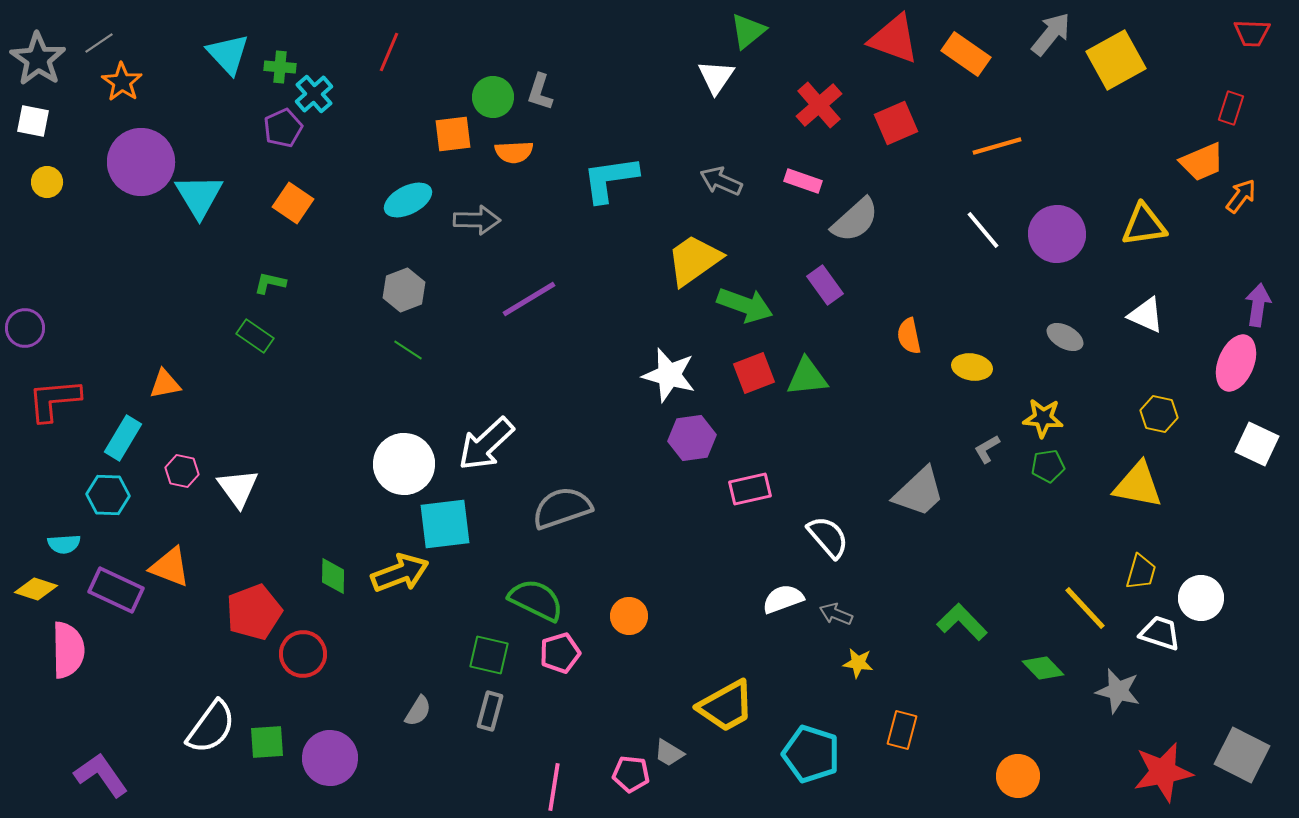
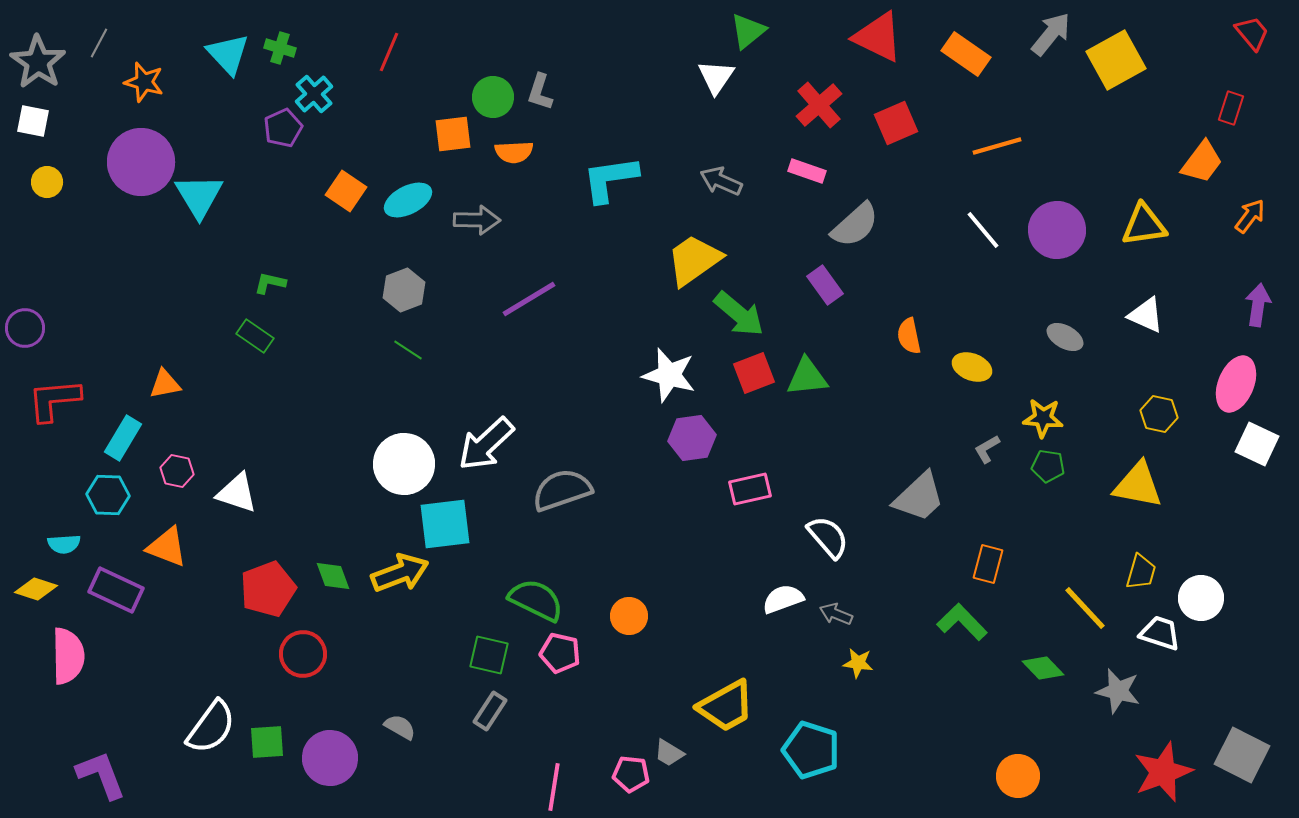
red trapezoid at (1252, 33): rotated 132 degrees counterclockwise
red triangle at (894, 39): moved 16 px left, 2 px up; rotated 6 degrees clockwise
gray line at (99, 43): rotated 28 degrees counterclockwise
gray star at (38, 59): moved 3 px down
green cross at (280, 67): moved 19 px up; rotated 12 degrees clockwise
orange star at (122, 82): moved 22 px right; rotated 18 degrees counterclockwise
orange trapezoid at (1202, 162): rotated 30 degrees counterclockwise
pink rectangle at (803, 181): moved 4 px right, 10 px up
orange arrow at (1241, 196): moved 9 px right, 20 px down
orange square at (293, 203): moved 53 px right, 12 px up
gray semicircle at (855, 220): moved 5 px down
purple circle at (1057, 234): moved 4 px up
green arrow at (745, 305): moved 6 px left, 9 px down; rotated 20 degrees clockwise
pink ellipse at (1236, 363): moved 21 px down
yellow ellipse at (972, 367): rotated 12 degrees clockwise
green pentagon at (1048, 466): rotated 16 degrees clockwise
pink hexagon at (182, 471): moved 5 px left
white triangle at (238, 488): moved 1 px left, 5 px down; rotated 36 degrees counterclockwise
gray trapezoid at (919, 492): moved 5 px down
gray semicircle at (562, 508): moved 18 px up
orange triangle at (170, 567): moved 3 px left, 20 px up
green diamond at (333, 576): rotated 21 degrees counterclockwise
red pentagon at (254, 612): moved 14 px right, 23 px up
pink semicircle at (68, 650): moved 6 px down
pink pentagon at (560, 653): rotated 30 degrees clockwise
gray semicircle at (418, 711): moved 18 px left, 16 px down; rotated 92 degrees counterclockwise
gray rectangle at (490, 711): rotated 18 degrees clockwise
orange rectangle at (902, 730): moved 86 px right, 166 px up
cyan pentagon at (811, 754): moved 4 px up
red star at (1163, 772): rotated 10 degrees counterclockwise
purple L-shape at (101, 775): rotated 14 degrees clockwise
